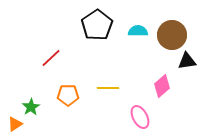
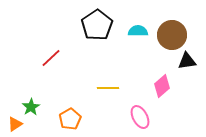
orange pentagon: moved 2 px right, 24 px down; rotated 30 degrees counterclockwise
